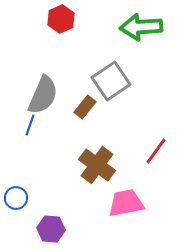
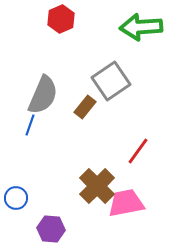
red line: moved 18 px left
brown cross: moved 21 px down; rotated 9 degrees clockwise
